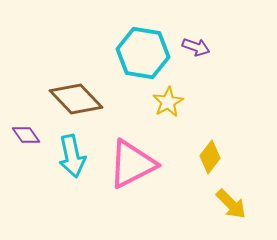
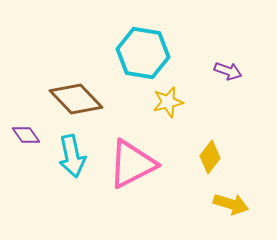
purple arrow: moved 32 px right, 24 px down
yellow star: rotated 16 degrees clockwise
yellow arrow: rotated 28 degrees counterclockwise
